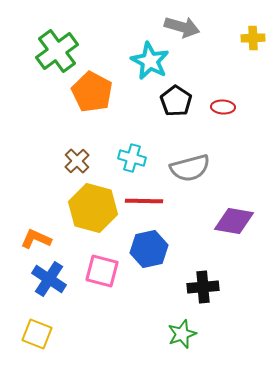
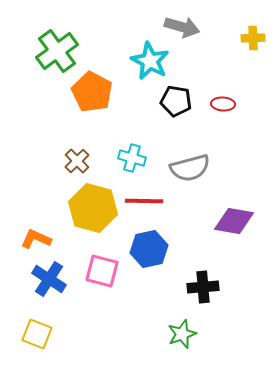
black pentagon: rotated 24 degrees counterclockwise
red ellipse: moved 3 px up
